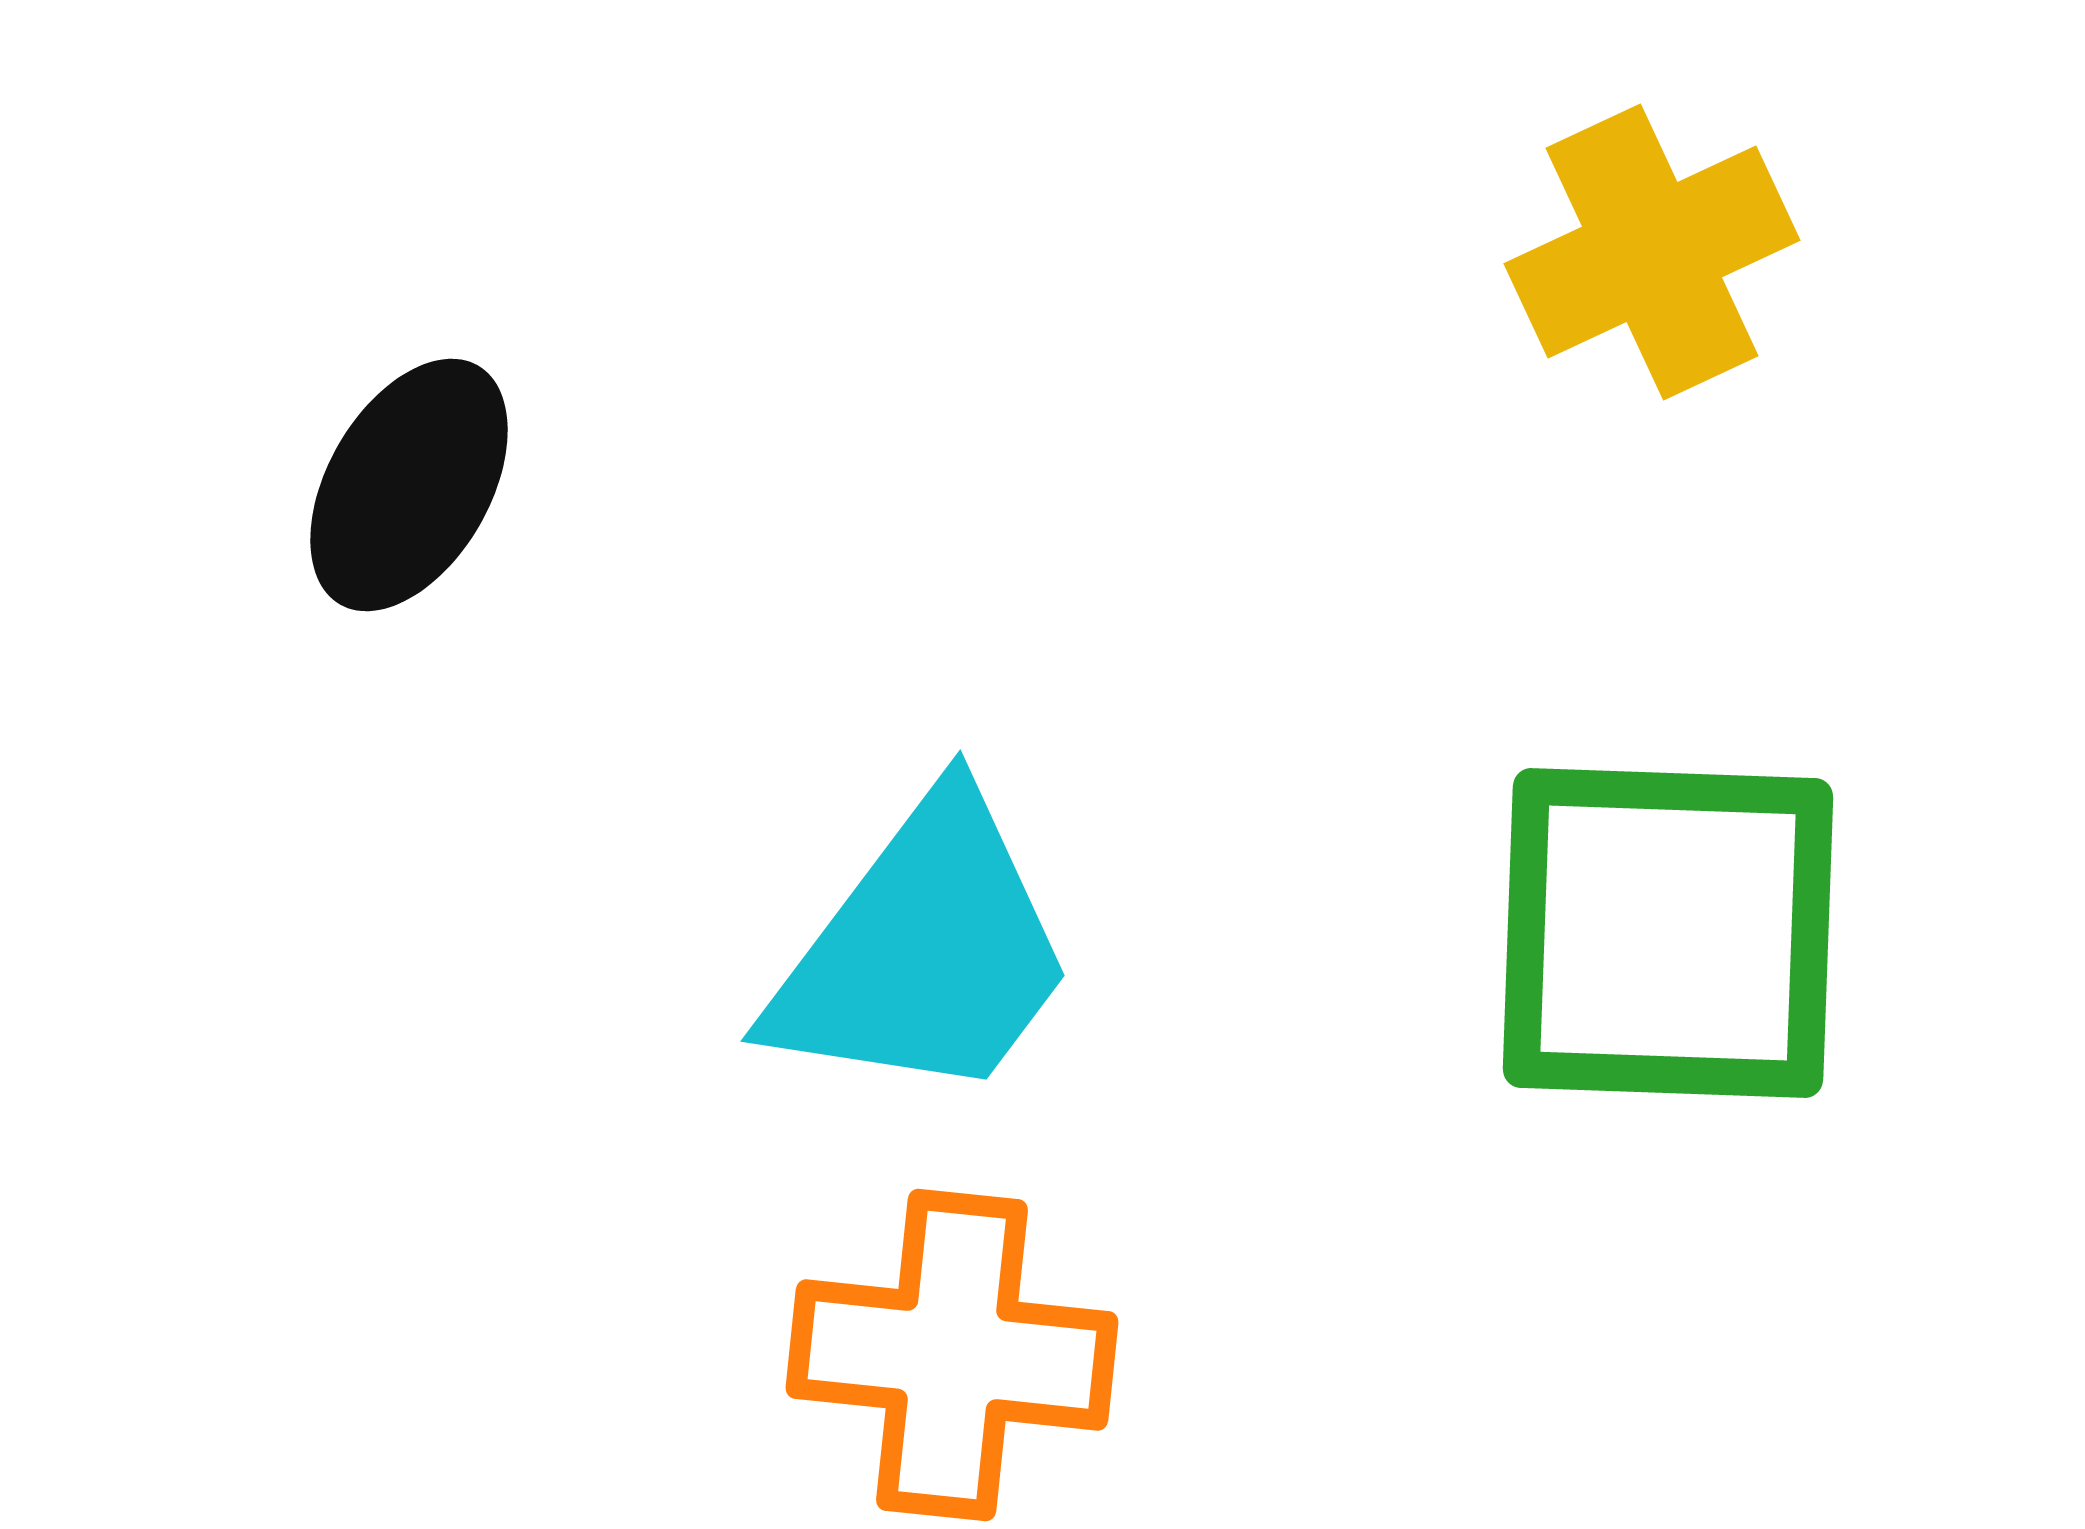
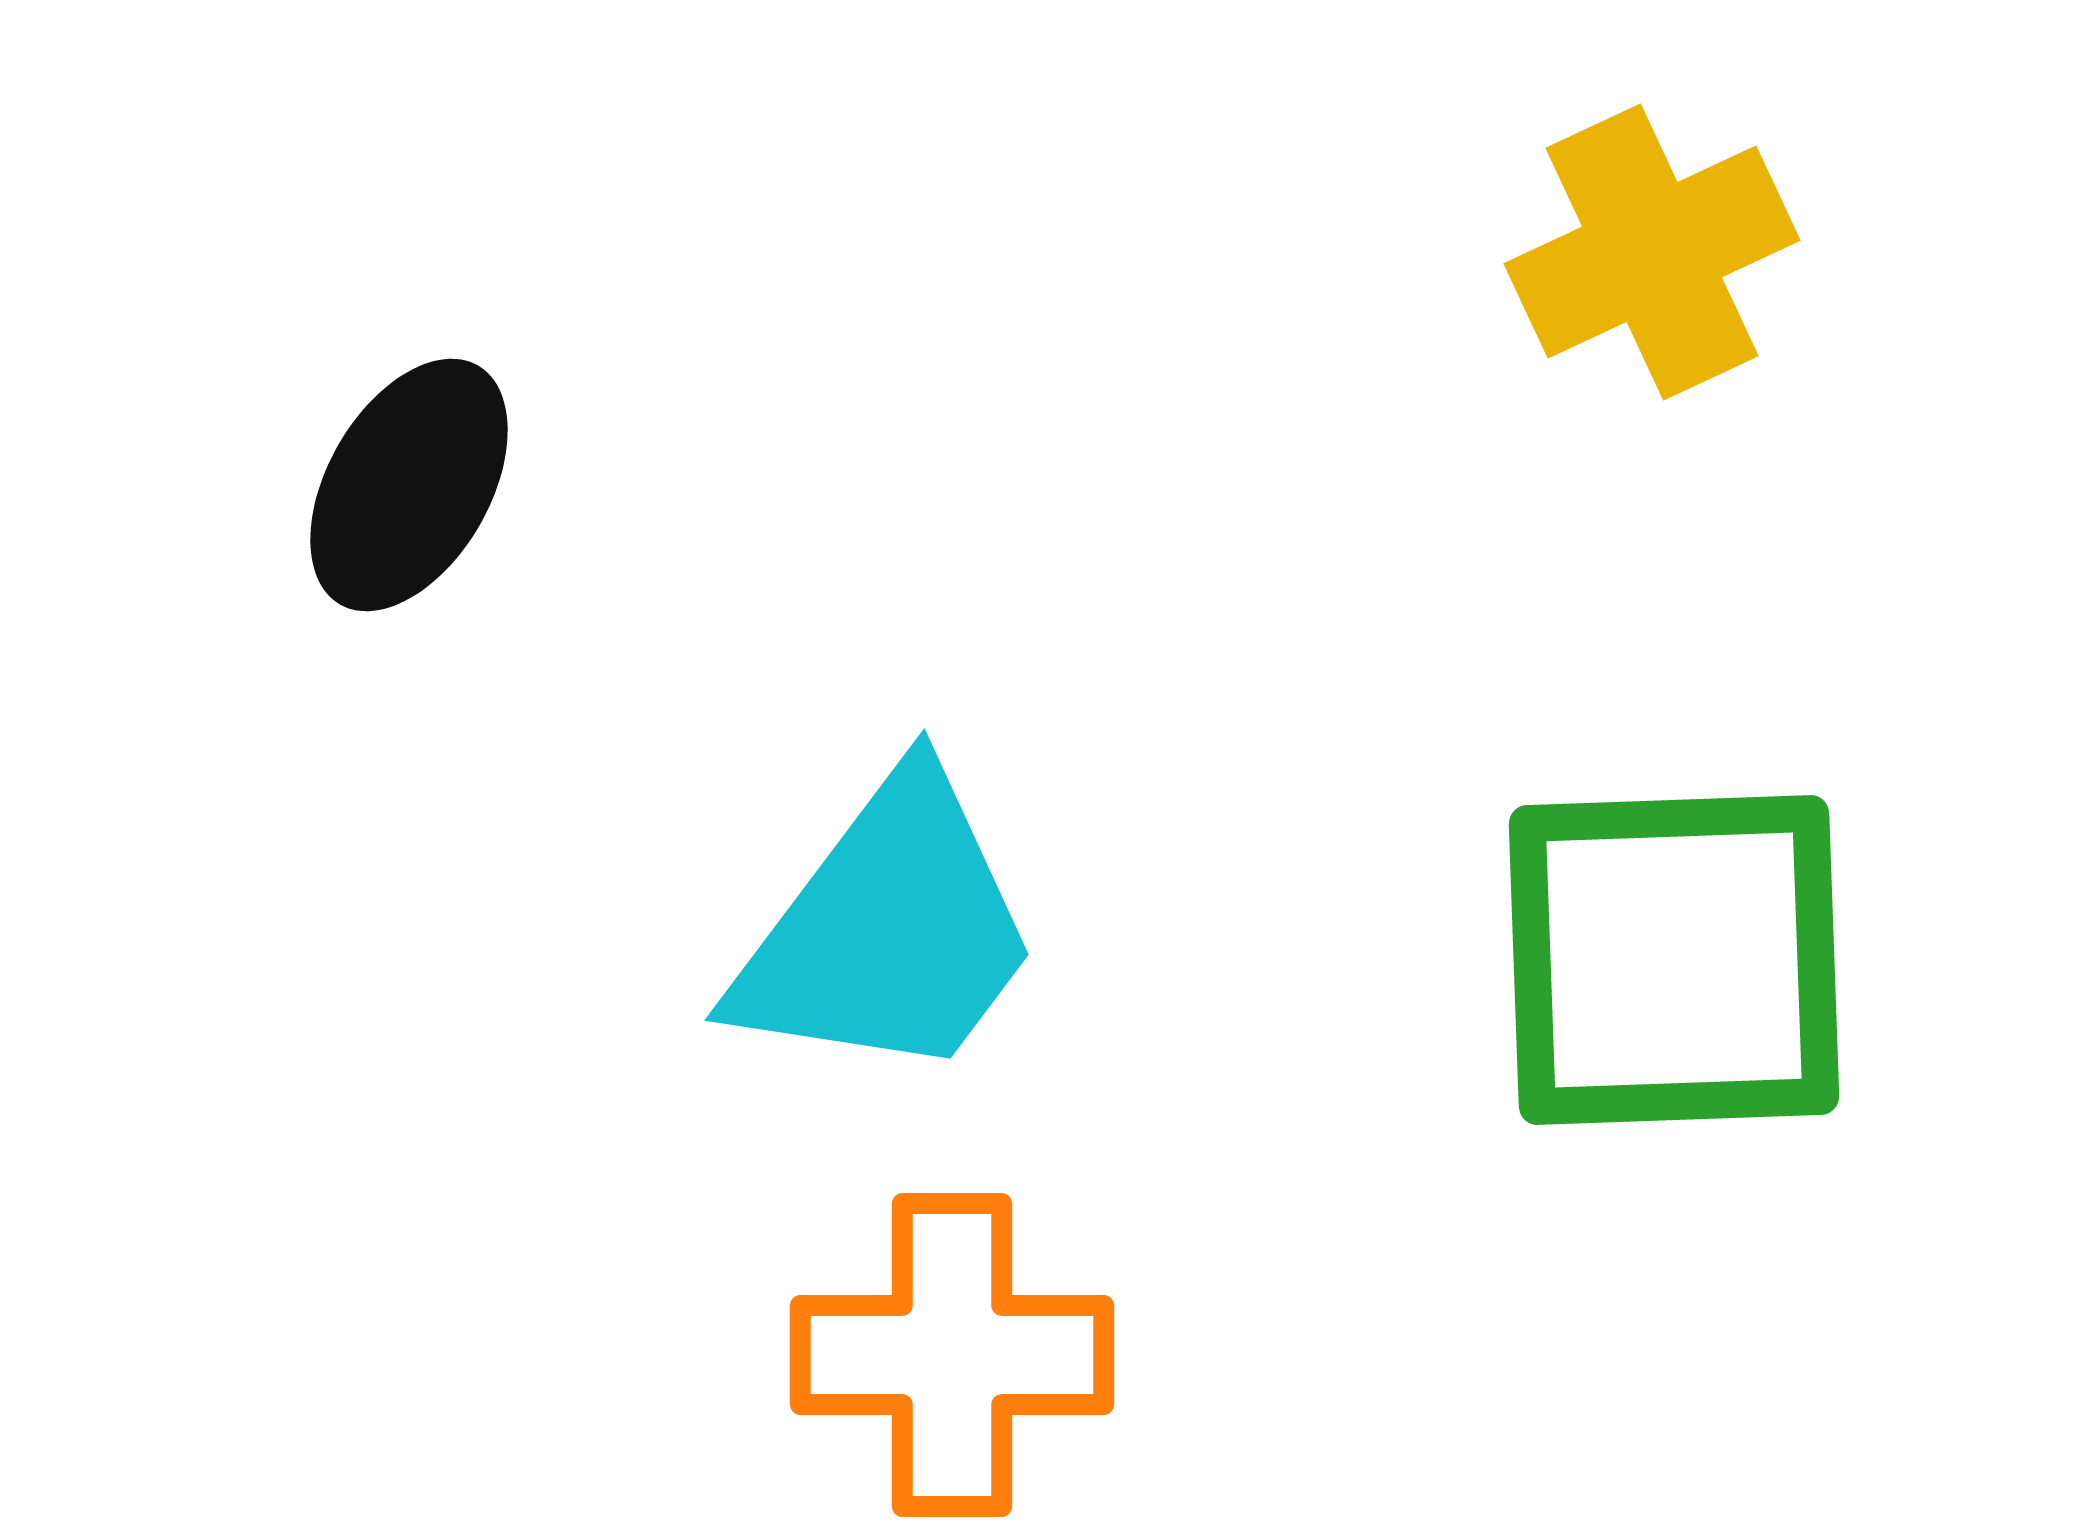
green square: moved 6 px right, 27 px down; rotated 4 degrees counterclockwise
cyan trapezoid: moved 36 px left, 21 px up
orange cross: rotated 6 degrees counterclockwise
